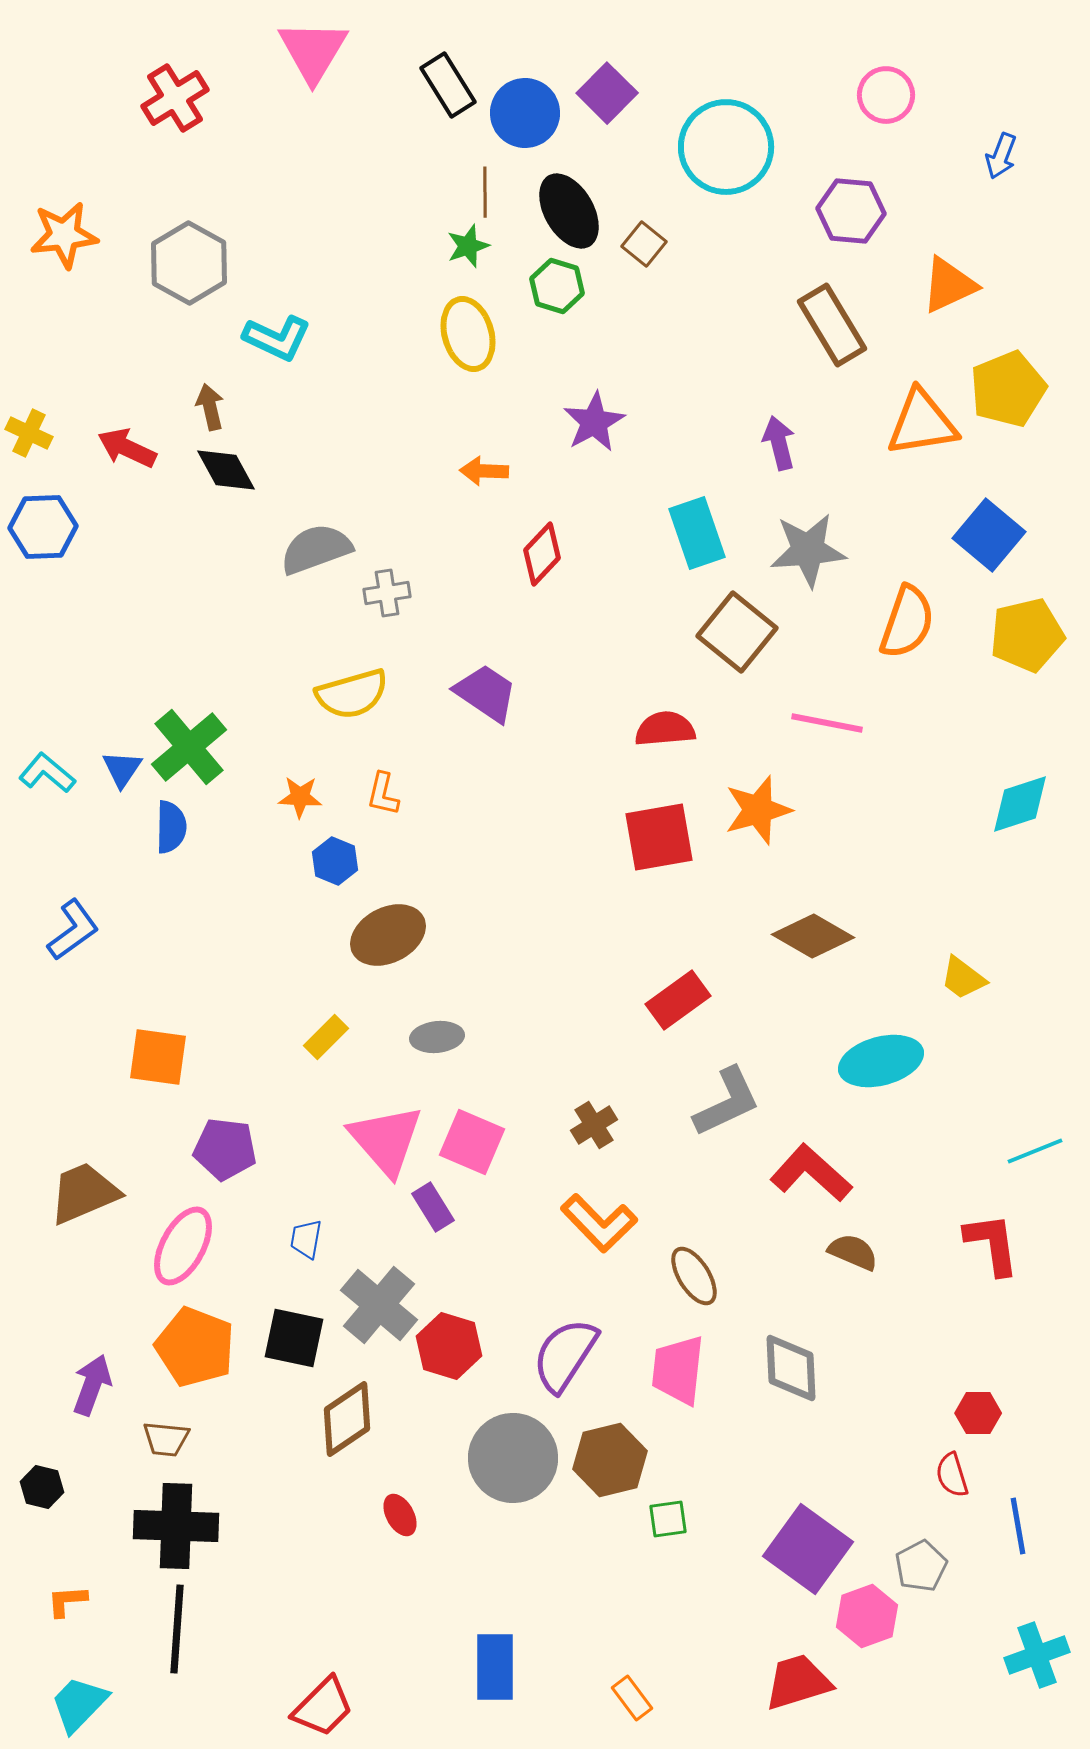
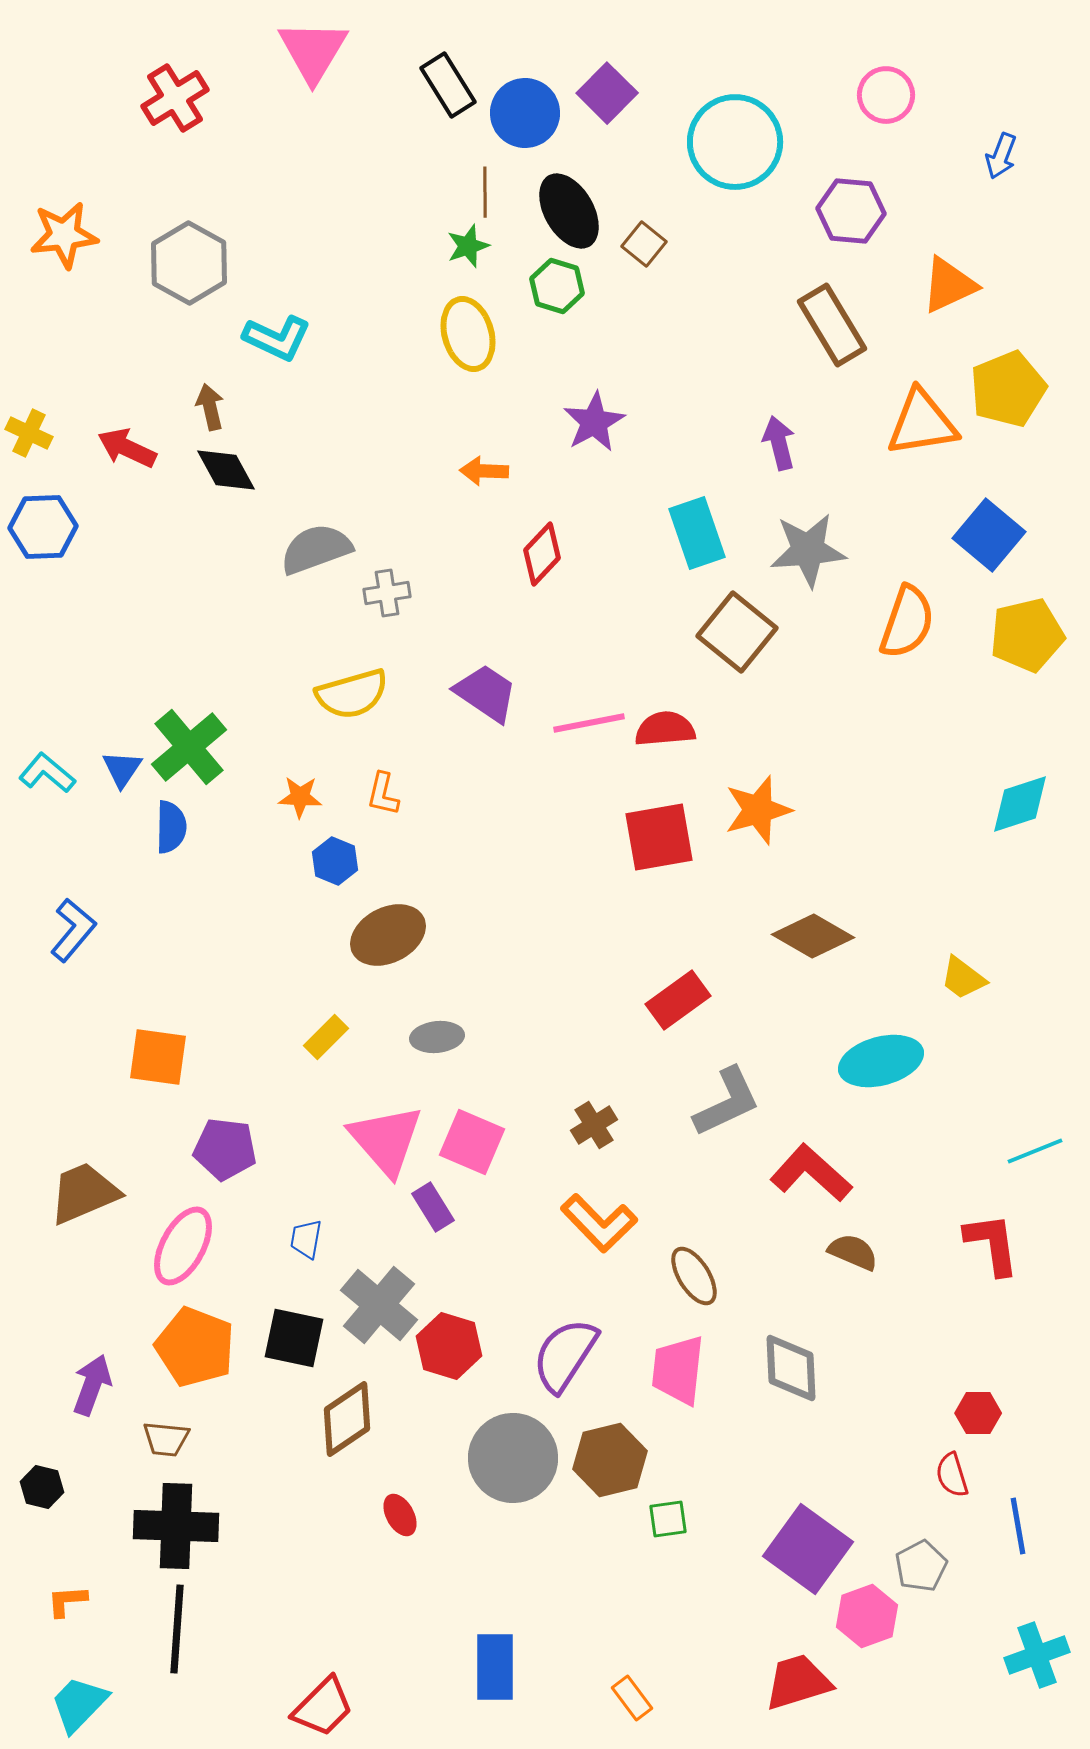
cyan circle at (726, 147): moved 9 px right, 5 px up
pink line at (827, 723): moved 238 px left; rotated 22 degrees counterclockwise
blue L-shape at (73, 930): rotated 14 degrees counterclockwise
